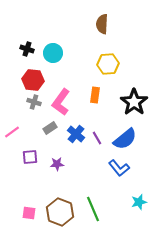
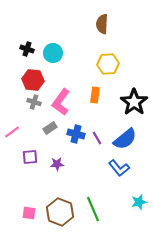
blue cross: rotated 24 degrees counterclockwise
